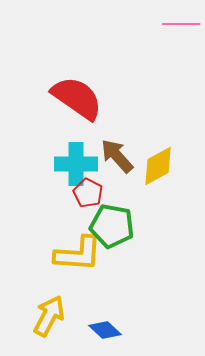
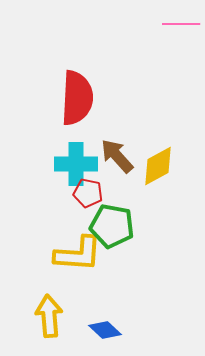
red semicircle: rotated 58 degrees clockwise
red pentagon: rotated 16 degrees counterclockwise
yellow arrow: rotated 33 degrees counterclockwise
